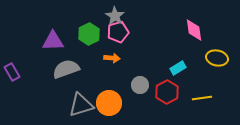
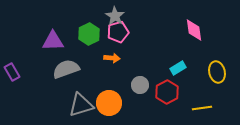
yellow ellipse: moved 14 px down; rotated 65 degrees clockwise
yellow line: moved 10 px down
